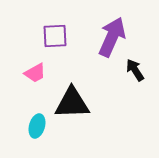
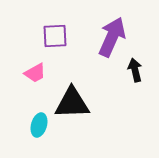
black arrow: rotated 20 degrees clockwise
cyan ellipse: moved 2 px right, 1 px up
